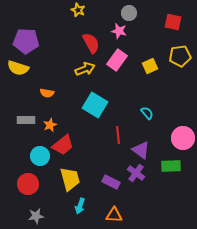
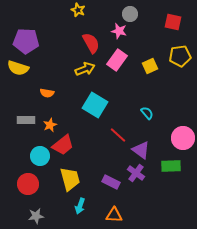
gray circle: moved 1 px right, 1 px down
red line: rotated 42 degrees counterclockwise
